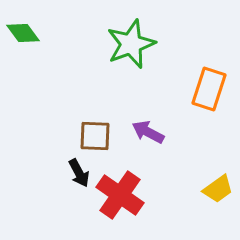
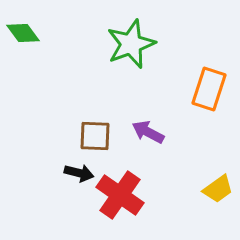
black arrow: rotated 48 degrees counterclockwise
